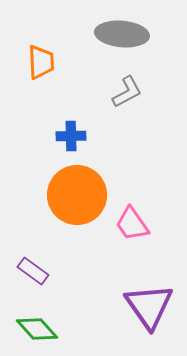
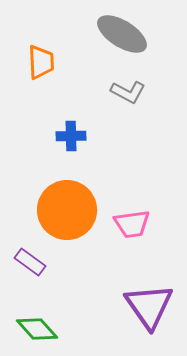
gray ellipse: rotated 27 degrees clockwise
gray L-shape: moved 1 px right; rotated 56 degrees clockwise
orange circle: moved 10 px left, 15 px down
pink trapezoid: rotated 63 degrees counterclockwise
purple rectangle: moved 3 px left, 9 px up
